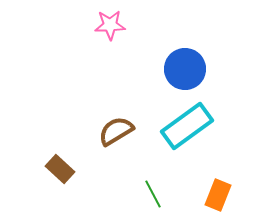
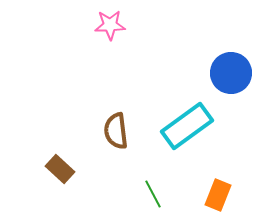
blue circle: moved 46 px right, 4 px down
brown semicircle: rotated 66 degrees counterclockwise
